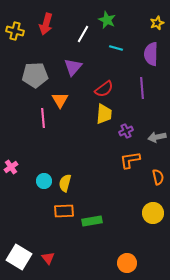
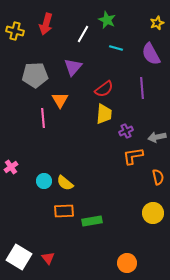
purple semicircle: rotated 30 degrees counterclockwise
orange L-shape: moved 3 px right, 4 px up
yellow semicircle: rotated 66 degrees counterclockwise
